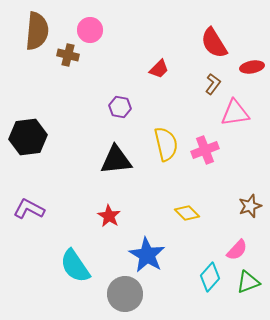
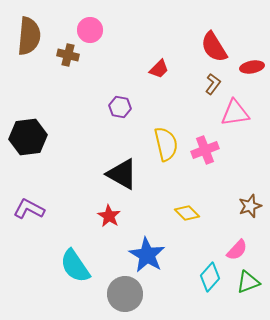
brown semicircle: moved 8 px left, 5 px down
red semicircle: moved 4 px down
black triangle: moved 6 px right, 14 px down; rotated 36 degrees clockwise
